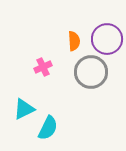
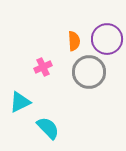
gray circle: moved 2 px left
cyan triangle: moved 4 px left, 7 px up
cyan semicircle: rotated 70 degrees counterclockwise
